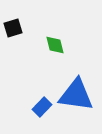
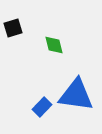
green diamond: moved 1 px left
